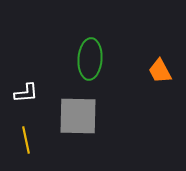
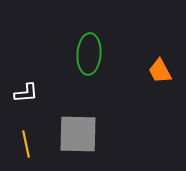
green ellipse: moved 1 px left, 5 px up
gray square: moved 18 px down
yellow line: moved 4 px down
